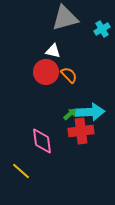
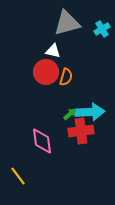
gray triangle: moved 2 px right, 5 px down
orange semicircle: moved 3 px left, 2 px down; rotated 60 degrees clockwise
yellow line: moved 3 px left, 5 px down; rotated 12 degrees clockwise
